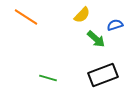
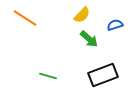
orange line: moved 1 px left, 1 px down
green arrow: moved 7 px left
green line: moved 2 px up
